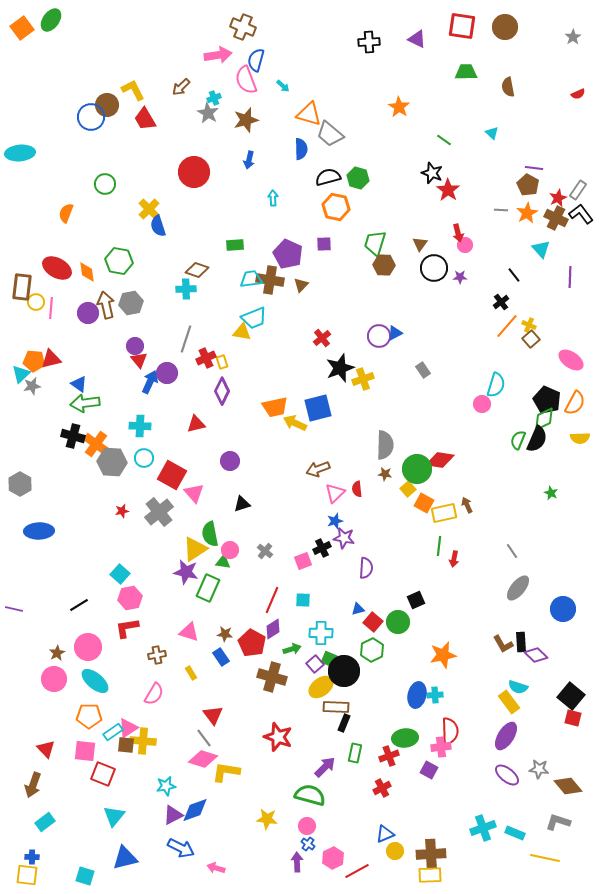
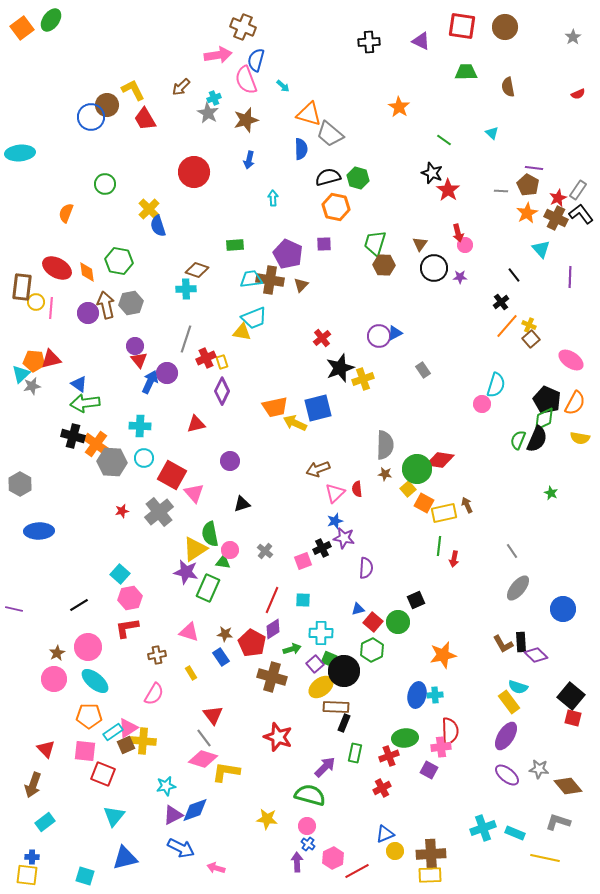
purple triangle at (417, 39): moved 4 px right, 2 px down
gray line at (501, 210): moved 19 px up
yellow semicircle at (580, 438): rotated 12 degrees clockwise
brown square at (126, 745): rotated 30 degrees counterclockwise
